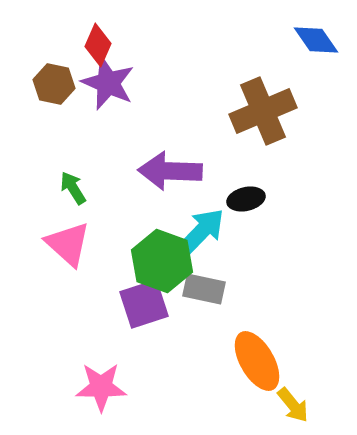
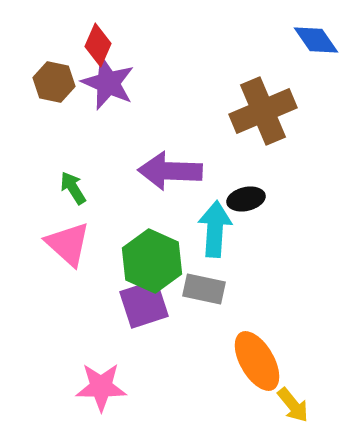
brown hexagon: moved 2 px up
cyan arrow: moved 14 px right, 3 px up; rotated 40 degrees counterclockwise
green hexagon: moved 10 px left; rotated 4 degrees clockwise
